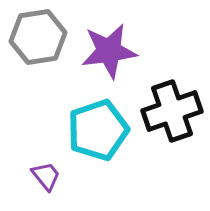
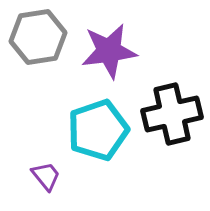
black cross: moved 3 px down; rotated 6 degrees clockwise
